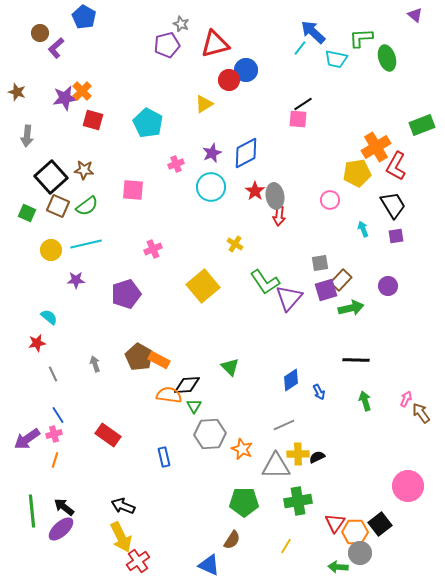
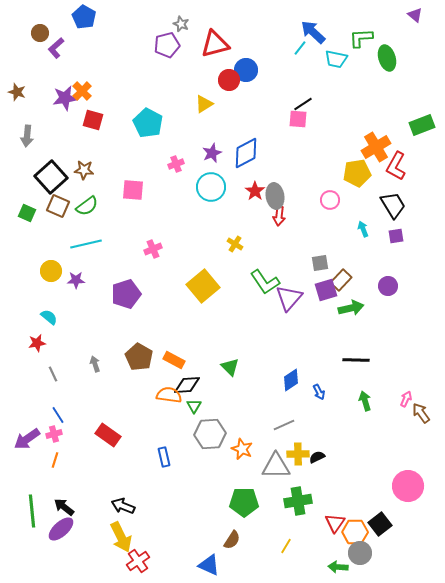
yellow circle at (51, 250): moved 21 px down
orange rectangle at (159, 360): moved 15 px right
